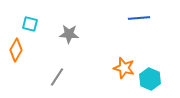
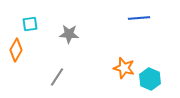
cyan square: rotated 21 degrees counterclockwise
